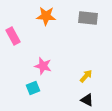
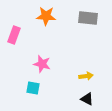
pink rectangle: moved 1 px right, 1 px up; rotated 48 degrees clockwise
pink star: moved 1 px left, 2 px up
yellow arrow: rotated 40 degrees clockwise
cyan square: rotated 32 degrees clockwise
black triangle: moved 1 px up
